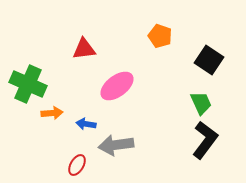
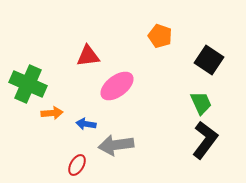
red triangle: moved 4 px right, 7 px down
